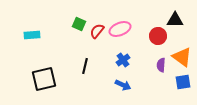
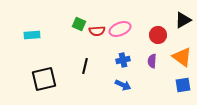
black triangle: moved 8 px right; rotated 30 degrees counterclockwise
red semicircle: rotated 133 degrees counterclockwise
red circle: moved 1 px up
blue cross: rotated 24 degrees clockwise
purple semicircle: moved 9 px left, 4 px up
blue square: moved 3 px down
